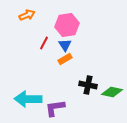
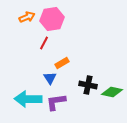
orange arrow: moved 2 px down
pink hexagon: moved 15 px left, 6 px up
blue triangle: moved 15 px left, 33 px down
orange rectangle: moved 3 px left, 4 px down
purple L-shape: moved 1 px right, 6 px up
